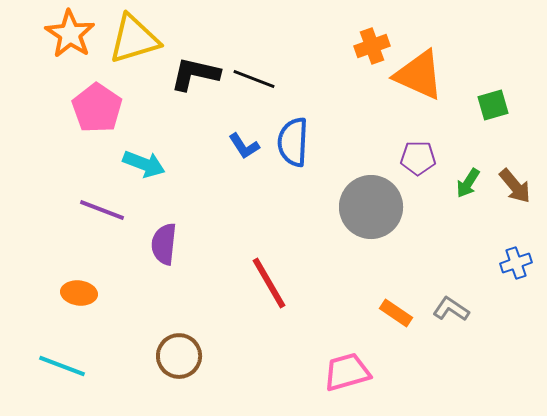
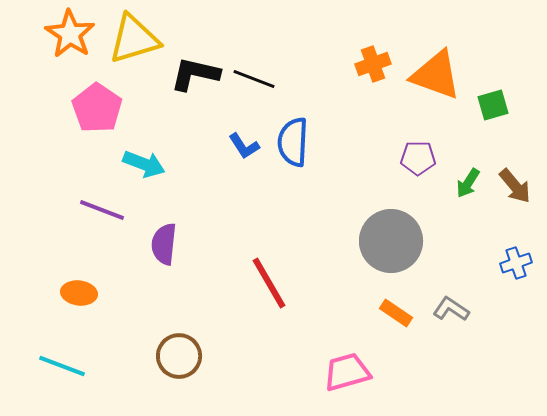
orange cross: moved 1 px right, 18 px down
orange triangle: moved 17 px right; rotated 4 degrees counterclockwise
gray circle: moved 20 px right, 34 px down
